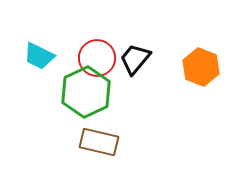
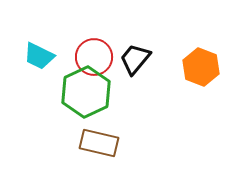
red circle: moved 3 px left, 1 px up
brown rectangle: moved 1 px down
